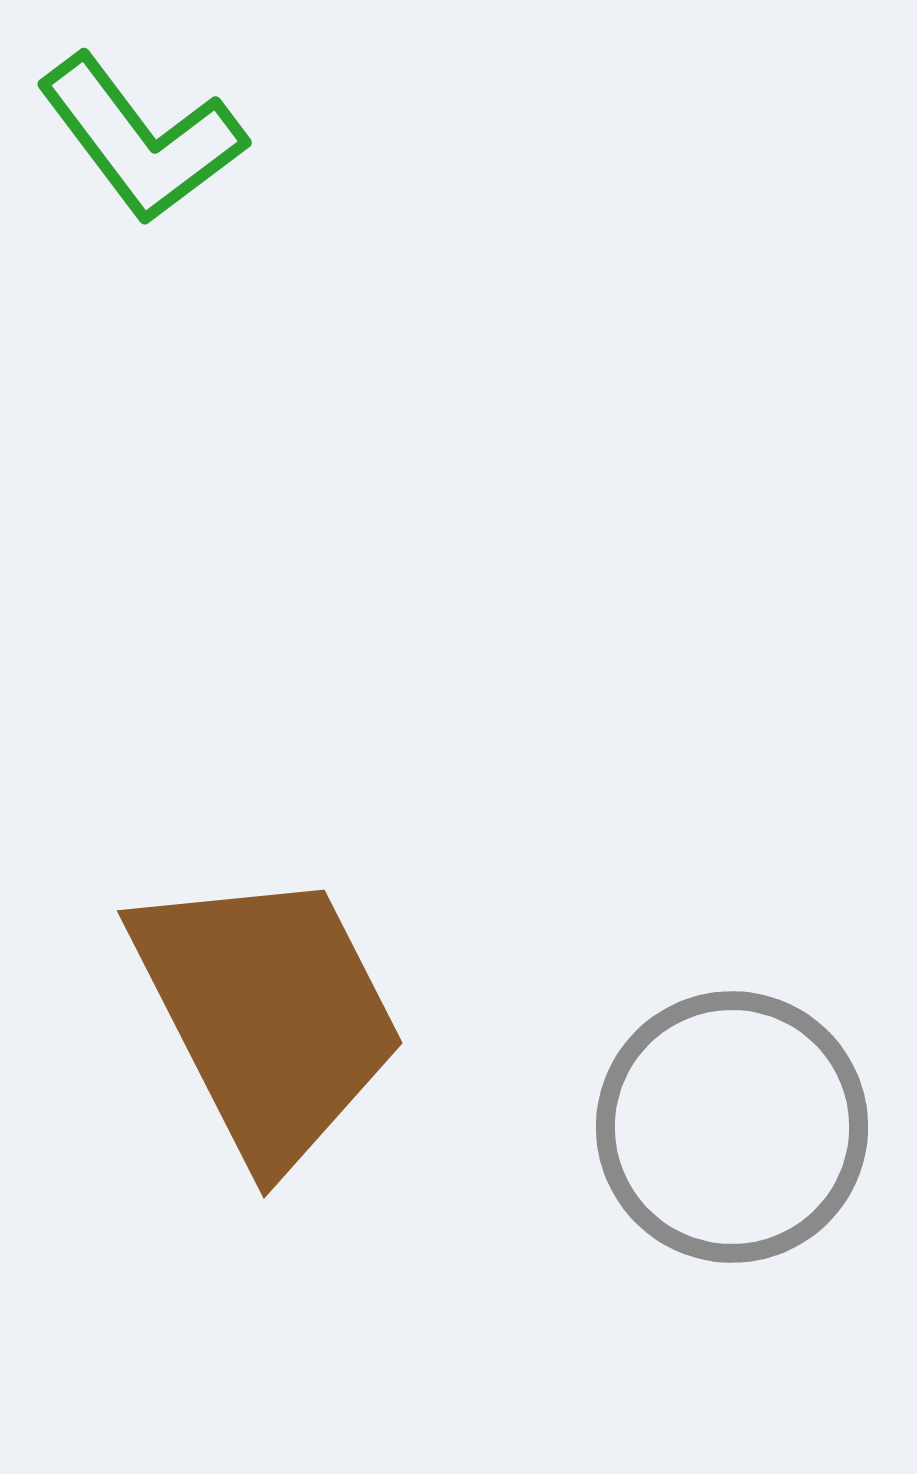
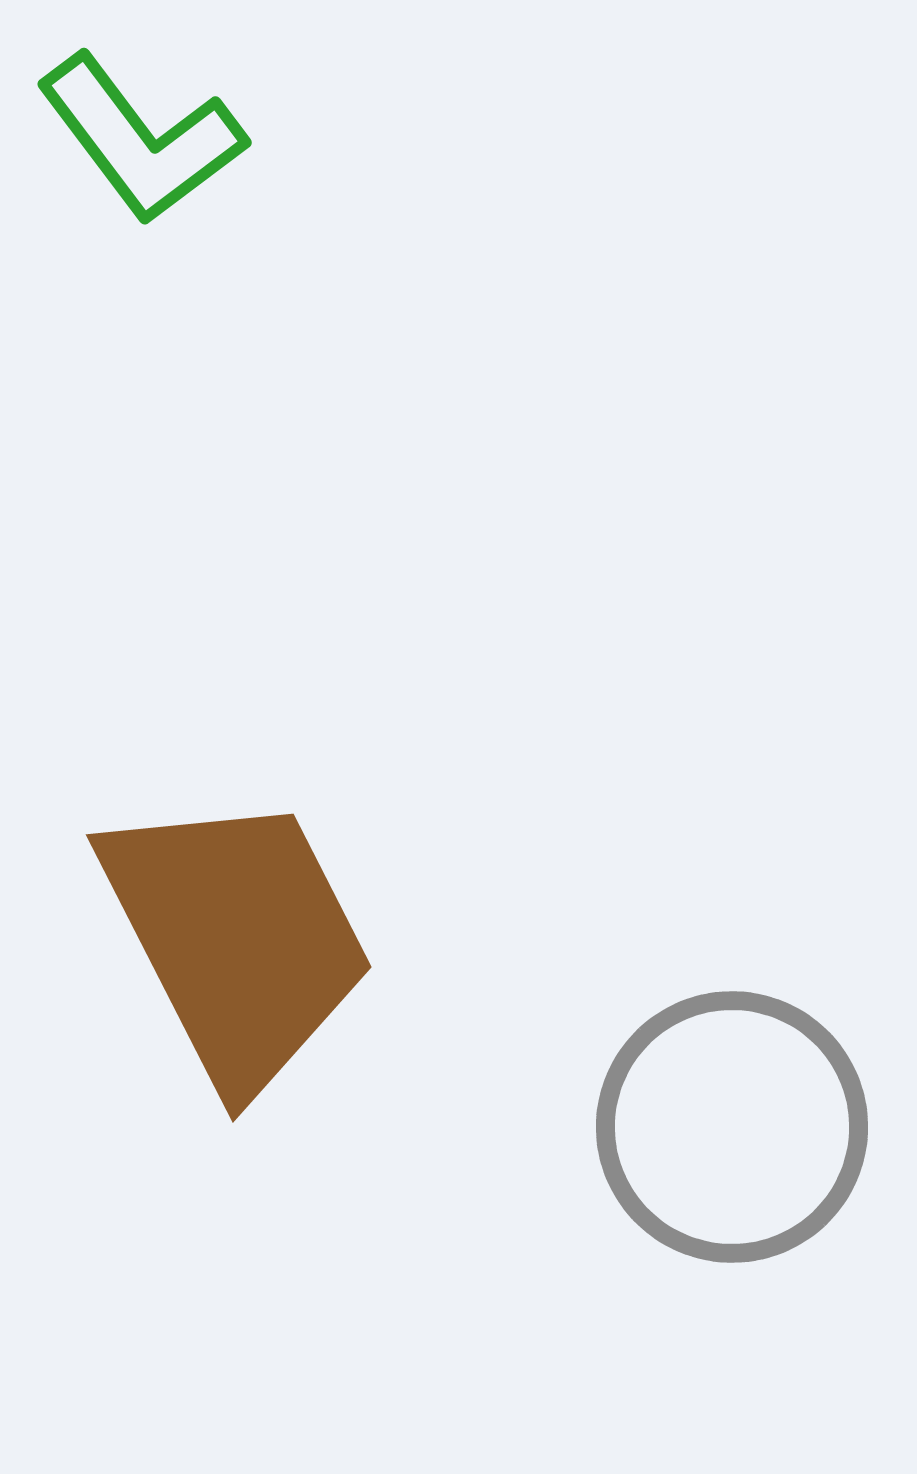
brown trapezoid: moved 31 px left, 76 px up
